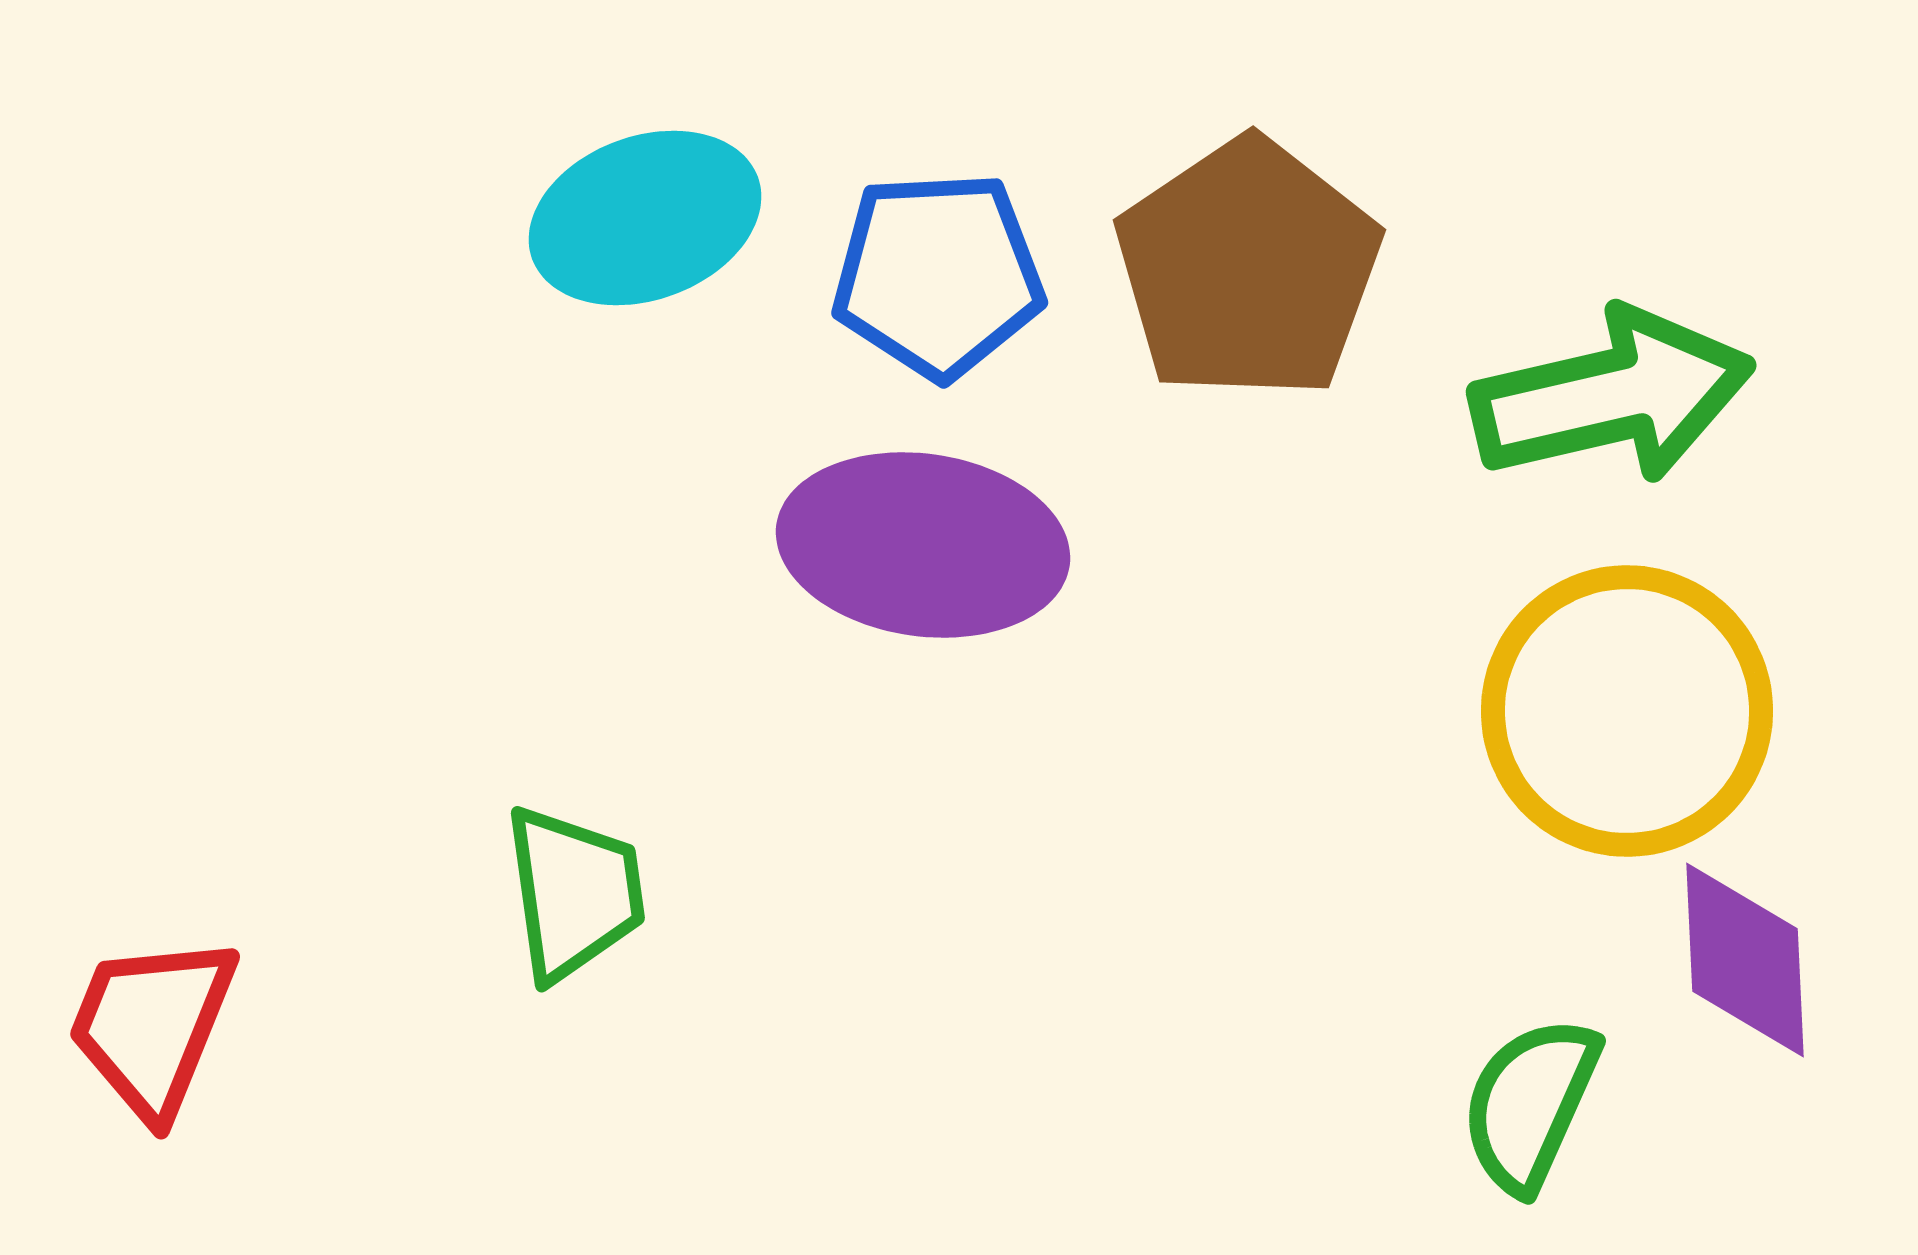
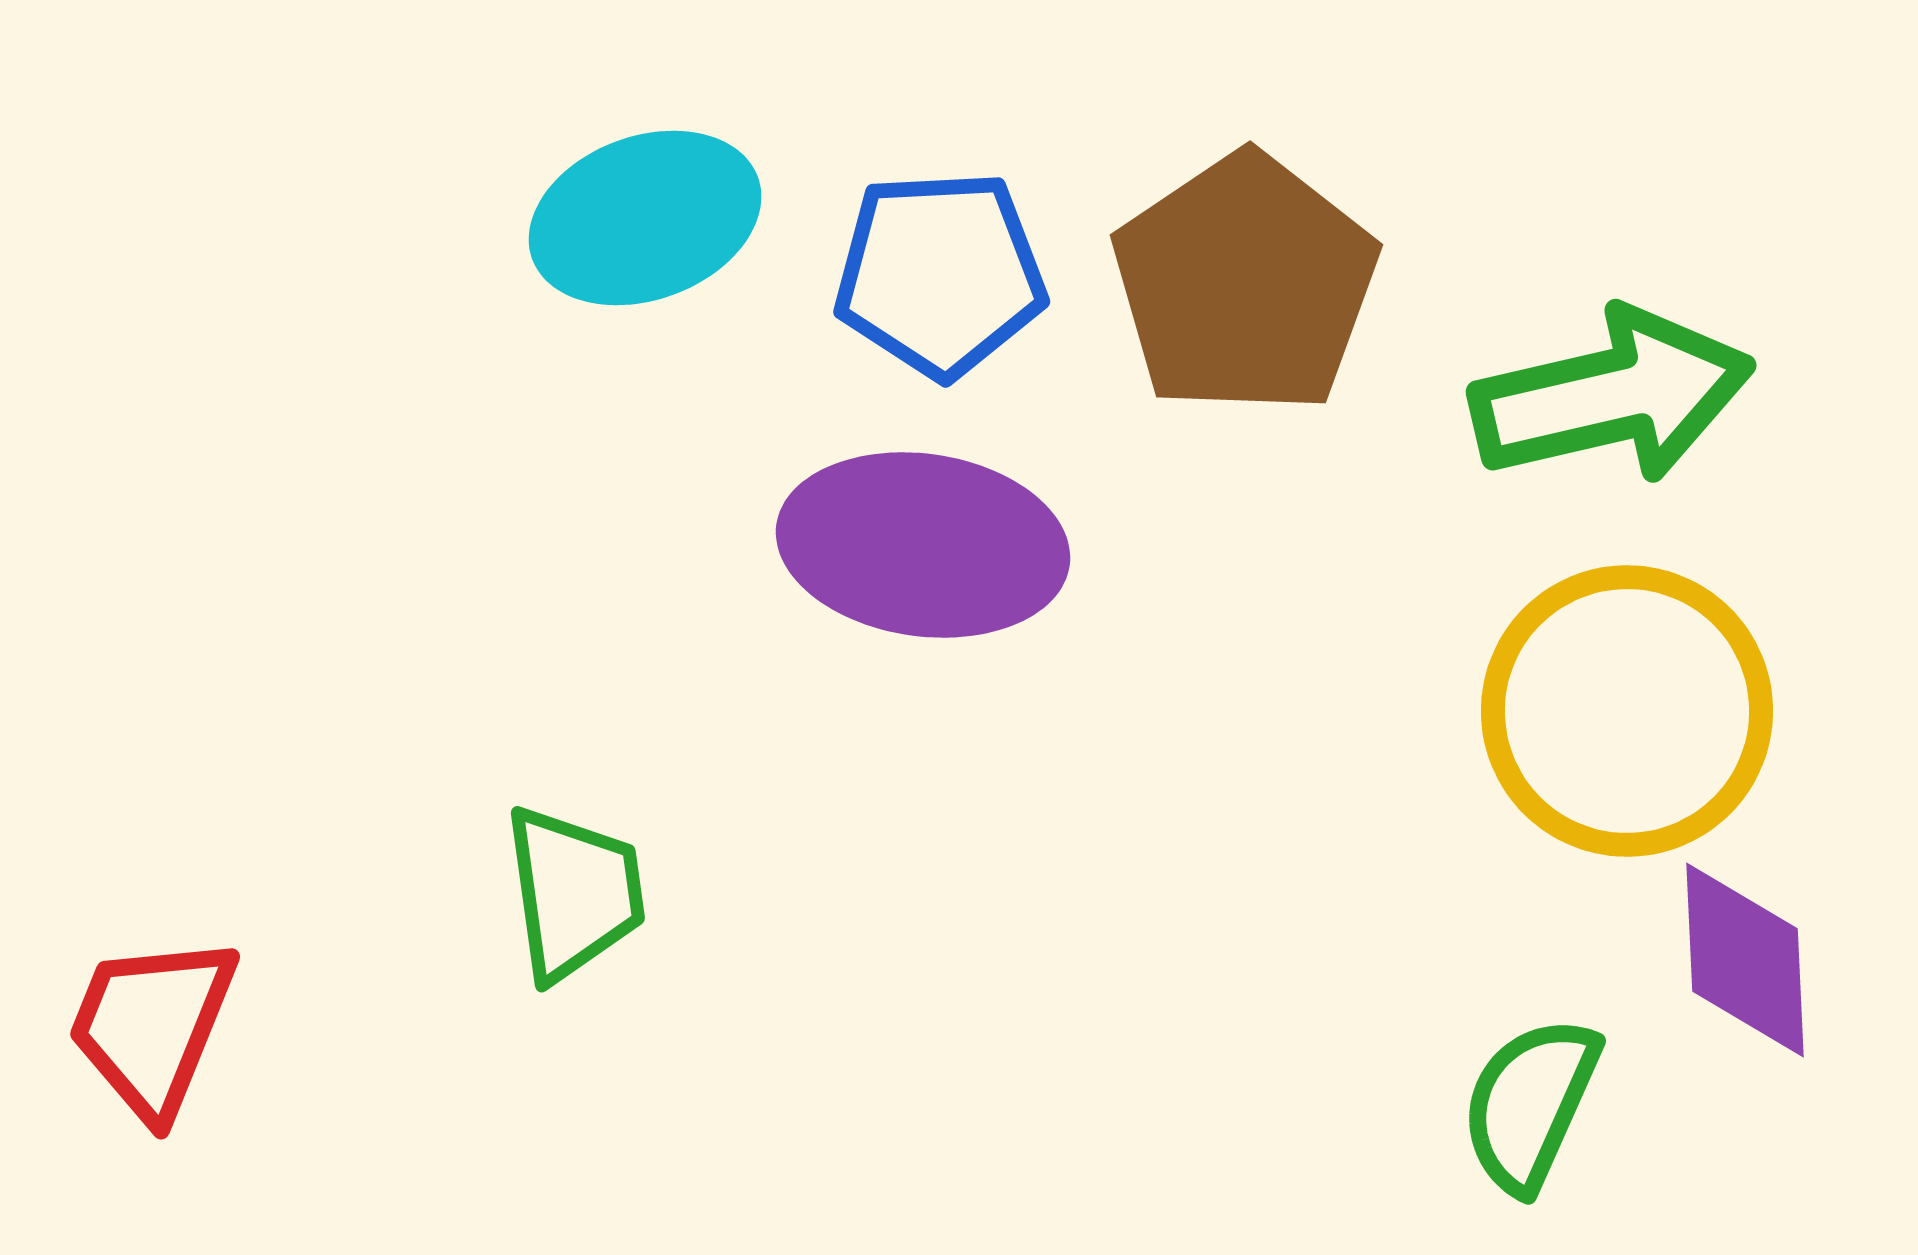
brown pentagon: moved 3 px left, 15 px down
blue pentagon: moved 2 px right, 1 px up
